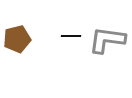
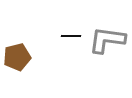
brown pentagon: moved 18 px down
